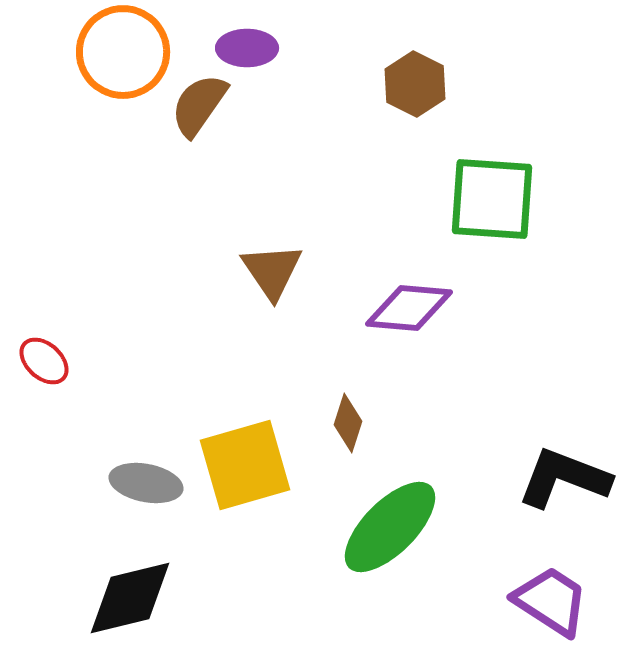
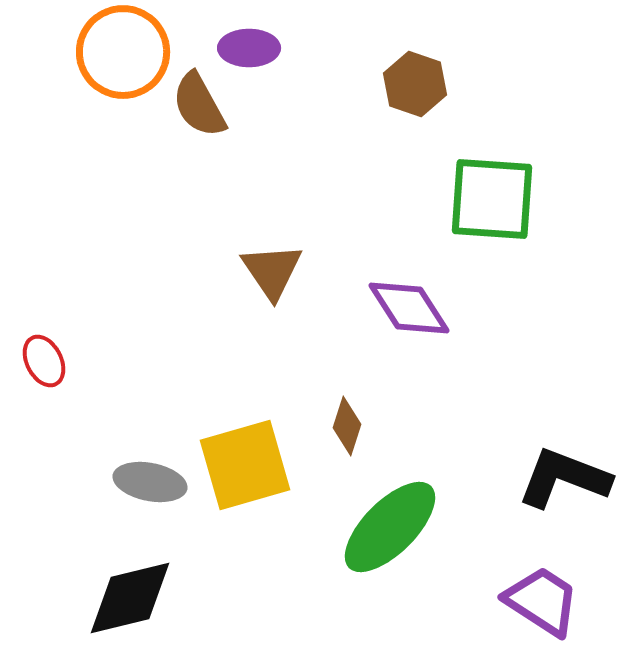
purple ellipse: moved 2 px right
brown hexagon: rotated 8 degrees counterclockwise
brown semicircle: rotated 64 degrees counterclockwise
purple diamond: rotated 52 degrees clockwise
red ellipse: rotated 21 degrees clockwise
brown diamond: moved 1 px left, 3 px down
gray ellipse: moved 4 px right, 1 px up
purple trapezoid: moved 9 px left
